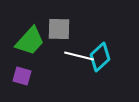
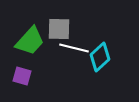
white line: moved 5 px left, 8 px up
